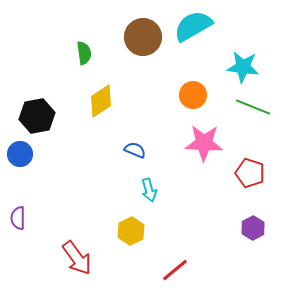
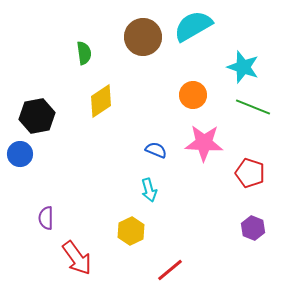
cyan star: rotated 12 degrees clockwise
blue semicircle: moved 21 px right
purple semicircle: moved 28 px right
purple hexagon: rotated 10 degrees counterclockwise
red line: moved 5 px left
